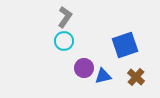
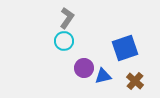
gray L-shape: moved 2 px right, 1 px down
blue square: moved 3 px down
brown cross: moved 1 px left, 4 px down
